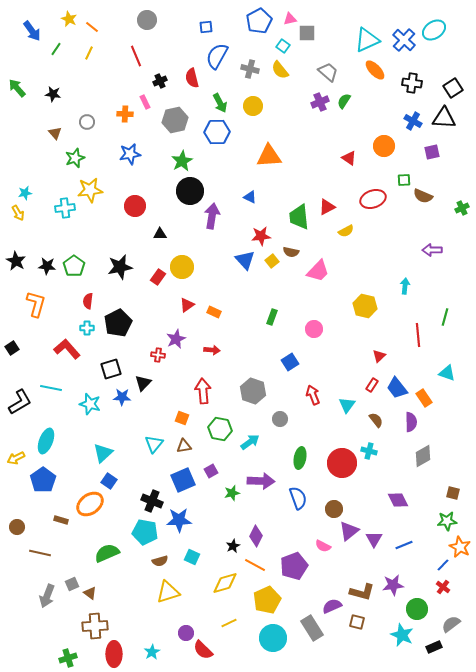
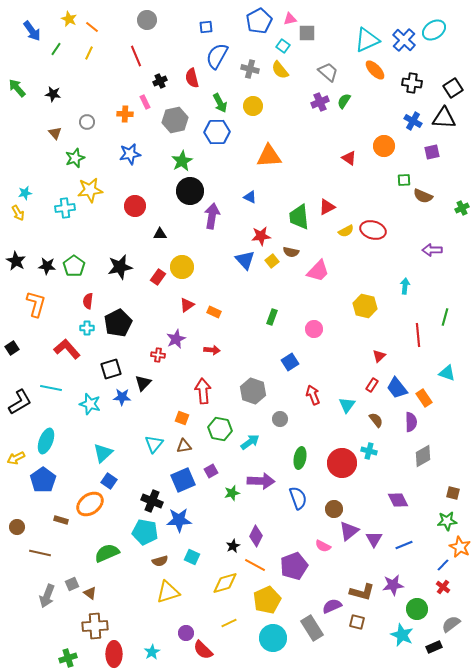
red ellipse at (373, 199): moved 31 px down; rotated 35 degrees clockwise
